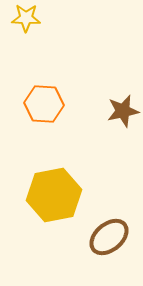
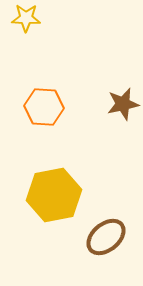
orange hexagon: moved 3 px down
brown star: moved 7 px up
brown ellipse: moved 3 px left
